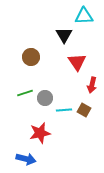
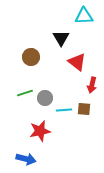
black triangle: moved 3 px left, 3 px down
red triangle: rotated 18 degrees counterclockwise
brown square: moved 1 px up; rotated 24 degrees counterclockwise
red star: moved 2 px up
